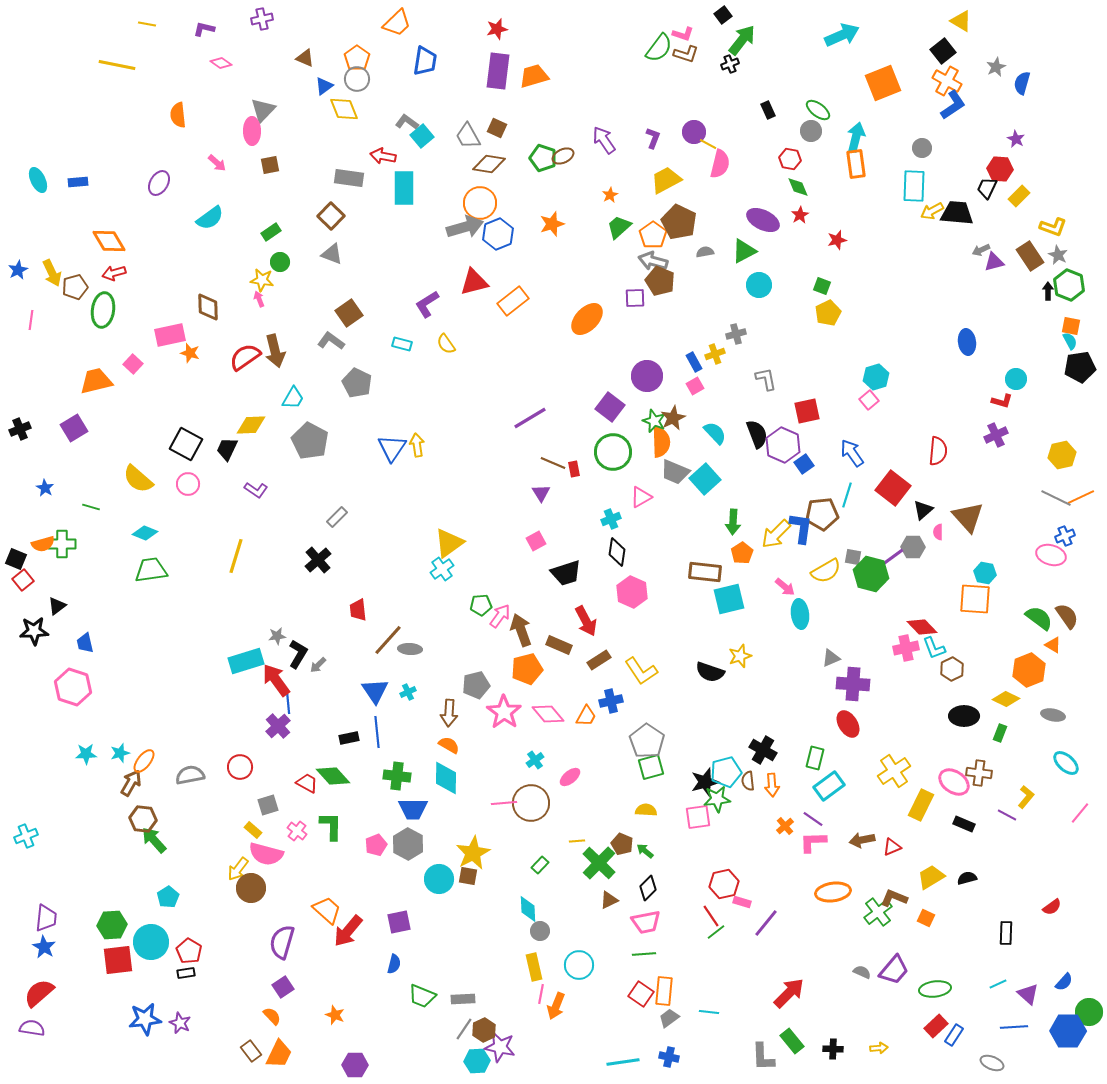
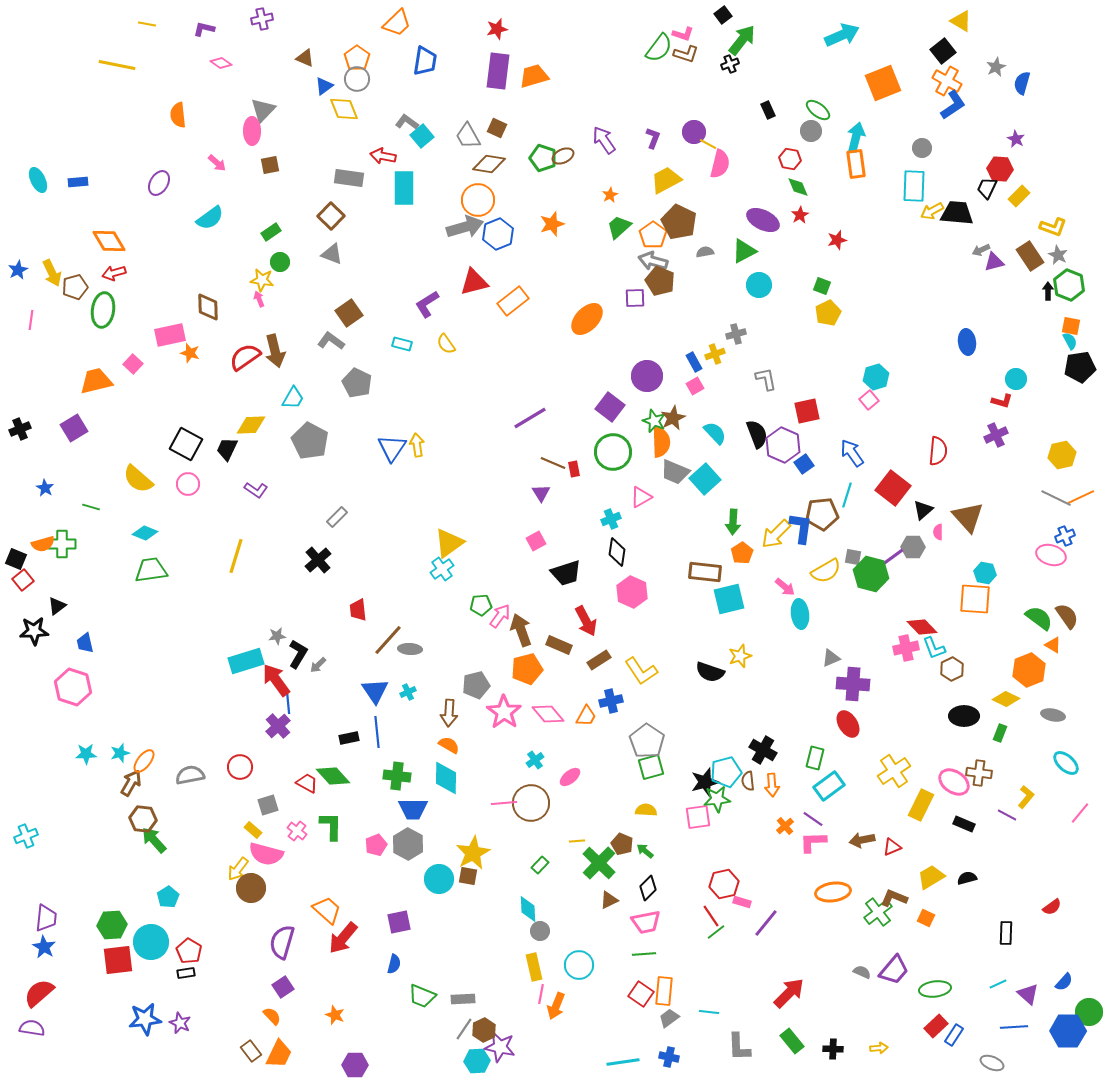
orange circle at (480, 203): moved 2 px left, 3 px up
red arrow at (348, 931): moved 5 px left, 7 px down
gray L-shape at (763, 1057): moved 24 px left, 10 px up
